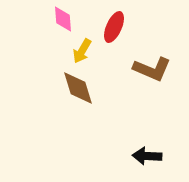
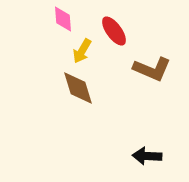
red ellipse: moved 4 px down; rotated 60 degrees counterclockwise
